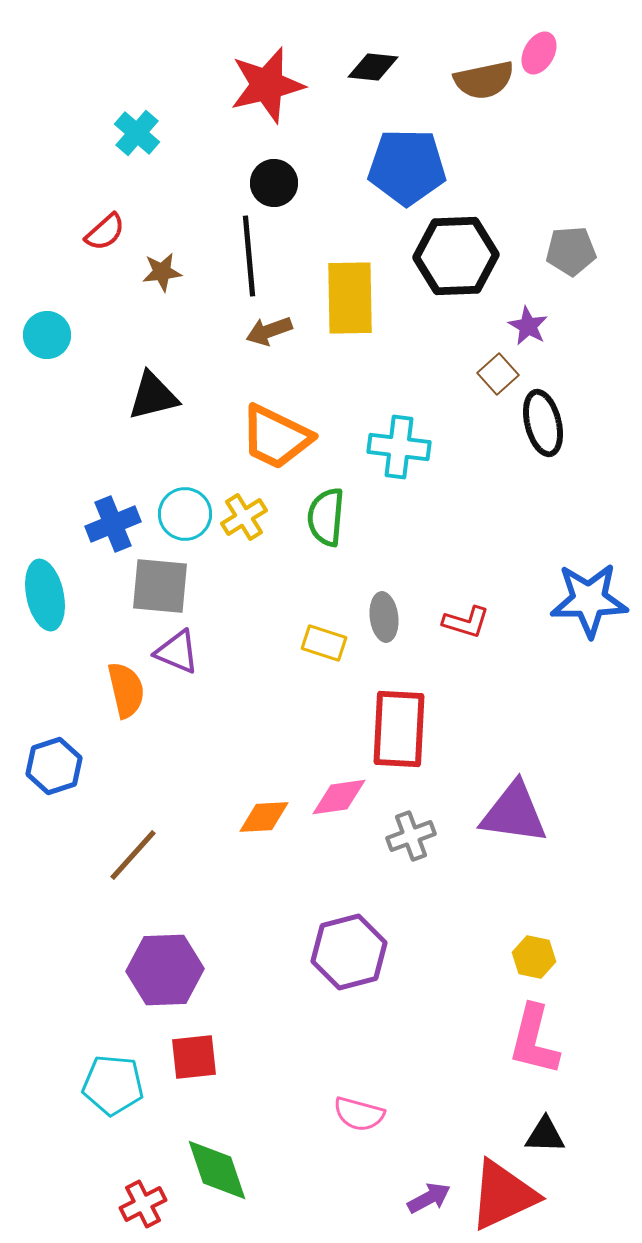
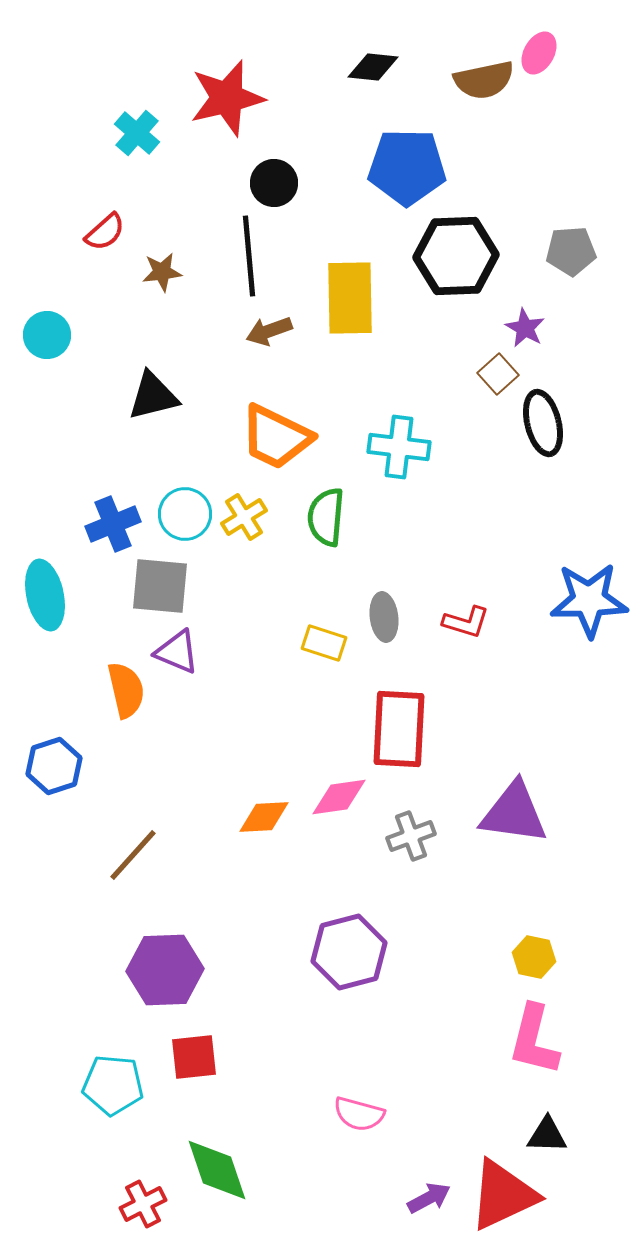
red star at (267, 85): moved 40 px left, 13 px down
purple star at (528, 326): moved 3 px left, 2 px down
black triangle at (545, 1135): moved 2 px right
